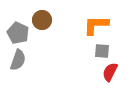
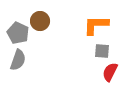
brown circle: moved 2 px left, 1 px down
